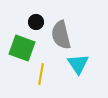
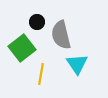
black circle: moved 1 px right
green square: rotated 32 degrees clockwise
cyan triangle: moved 1 px left
